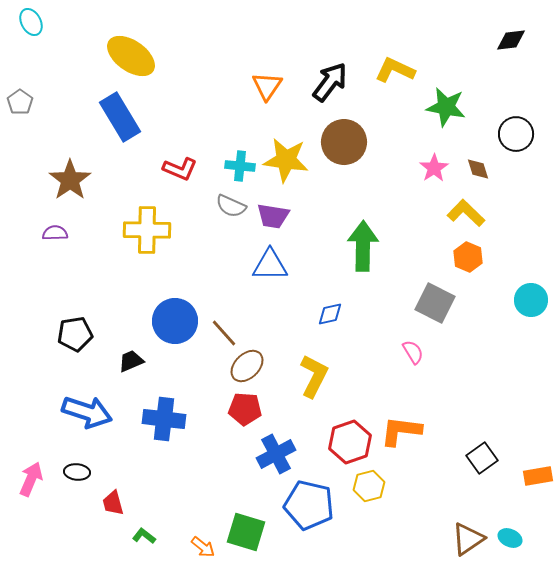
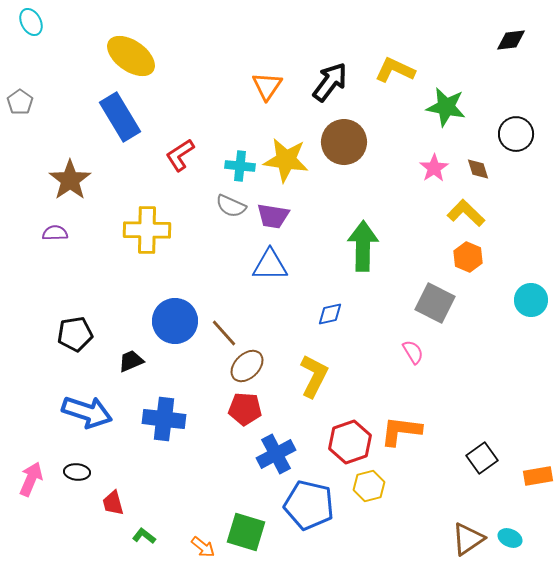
red L-shape at (180, 169): moved 14 px up; rotated 124 degrees clockwise
